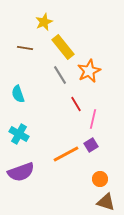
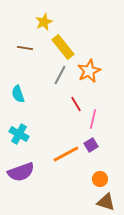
gray line: rotated 60 degrees clockwise
